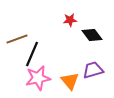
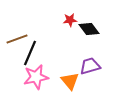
black diamond: moved 3 px left, 6 px up
black line: moved 2 px left, 1 px up
purple trapezoid: moved 3 px left, 4 px up
pink star: moved 2 px left, 1 px up
